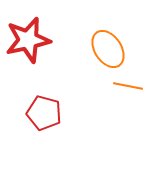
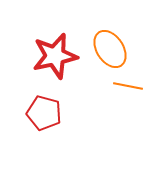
red star: moved 27 px right, 16 px down
orange ellipse: moved 2 px right
